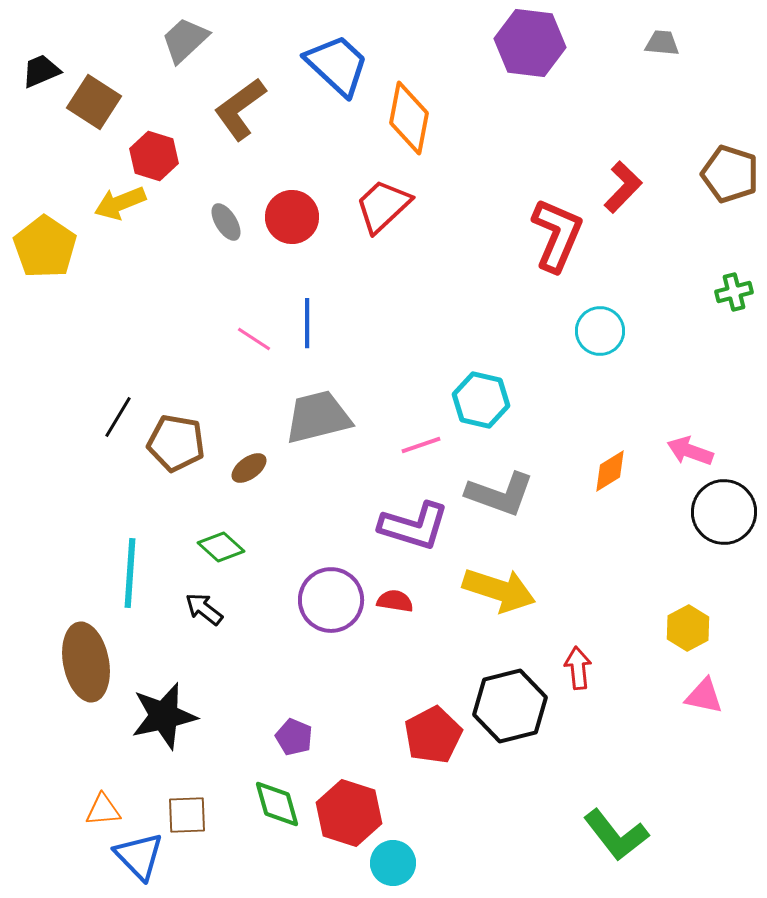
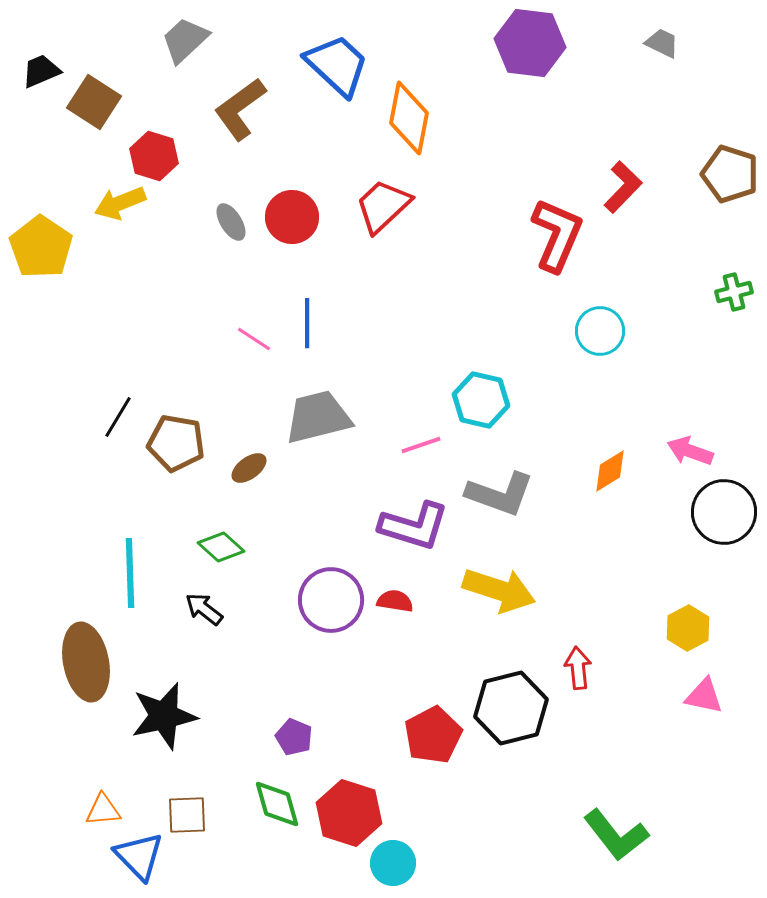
gray trapezoid at (662, 43): rotated 21 degrees clockwise
gray ellipse at (226, 222): moved 5 px right
yellow pentagon at (45, 247): moved 4 px left
cyan line at (130, 573): rotated 6 degrees counterclockwise
black hexagon at (510, 706): moved 1 px right, 2 px down
